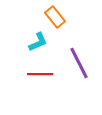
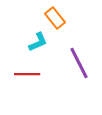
orange rectangle: moved 1 px down
red line: moved 13 px left
